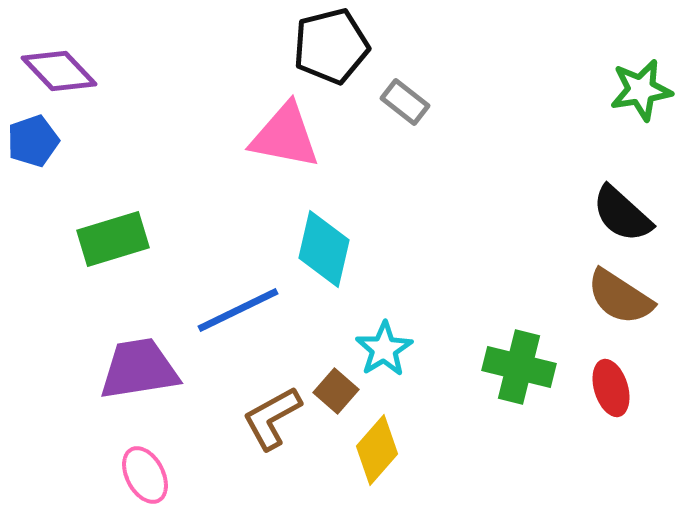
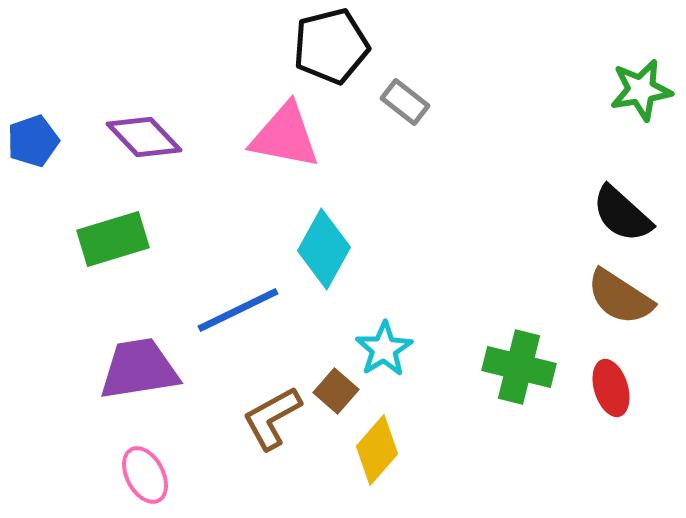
purple diamond: moved 85 px right, 66 px down
cyan diamond: rotated 16 degrees clockwise
